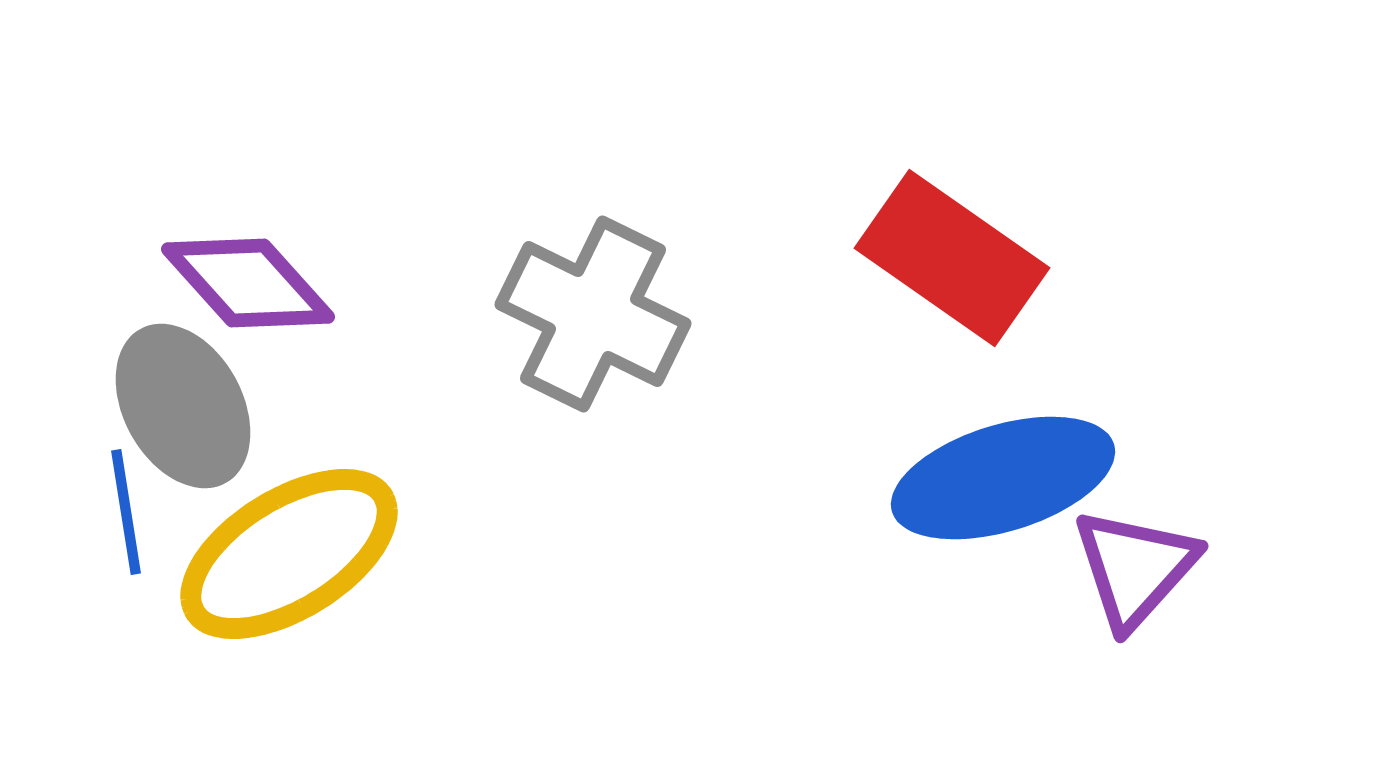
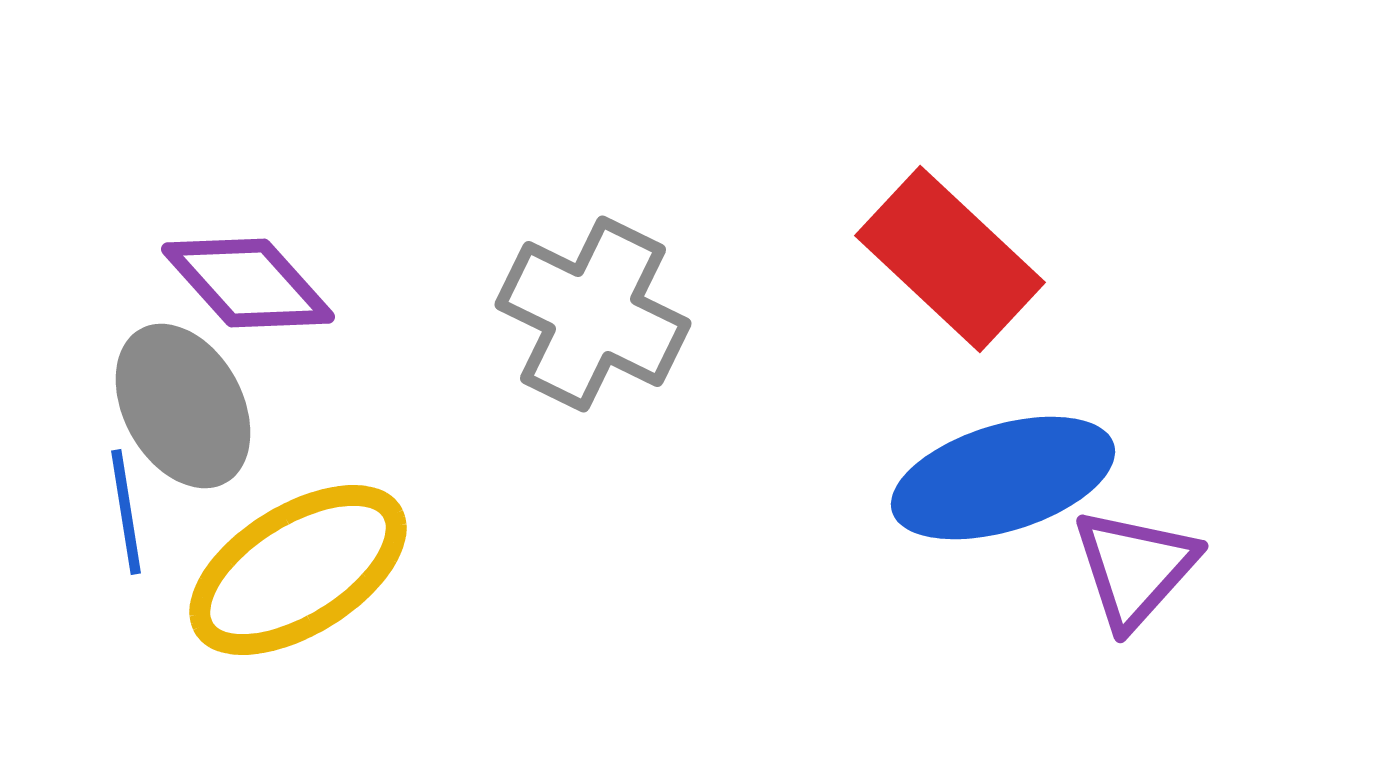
red rectangle: moved 2 px left, 1 px down; rotated 8 degrees clockwise
yellow ellipse: moved 9 px right, 16 px down
